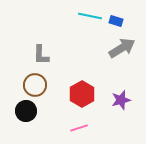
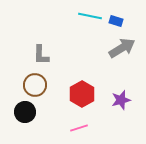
black circle: moved 1 px left, 1 px down
